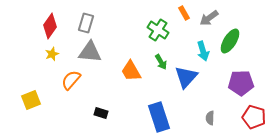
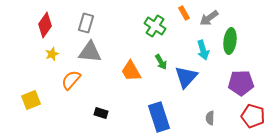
red diamond: moved 5 px left, 1 px up
green cross: moved 3 px left, 4 px up
green ellipse: rotated 25 degrees counterclockwise
cyan arrow: moved 1 px up
red pentagon: moved 1 px left, 1 px up
